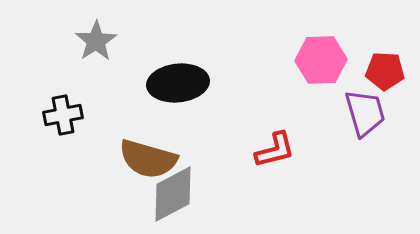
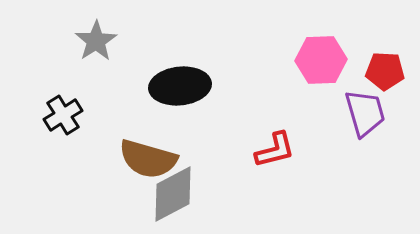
black ellipse: moved 2 px right, 3 px down
black cross: rotated 21 degrees counterclockwise
